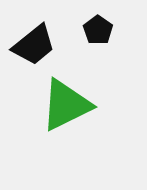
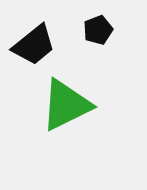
black pentagon: rotated 16 degrees clockwise
